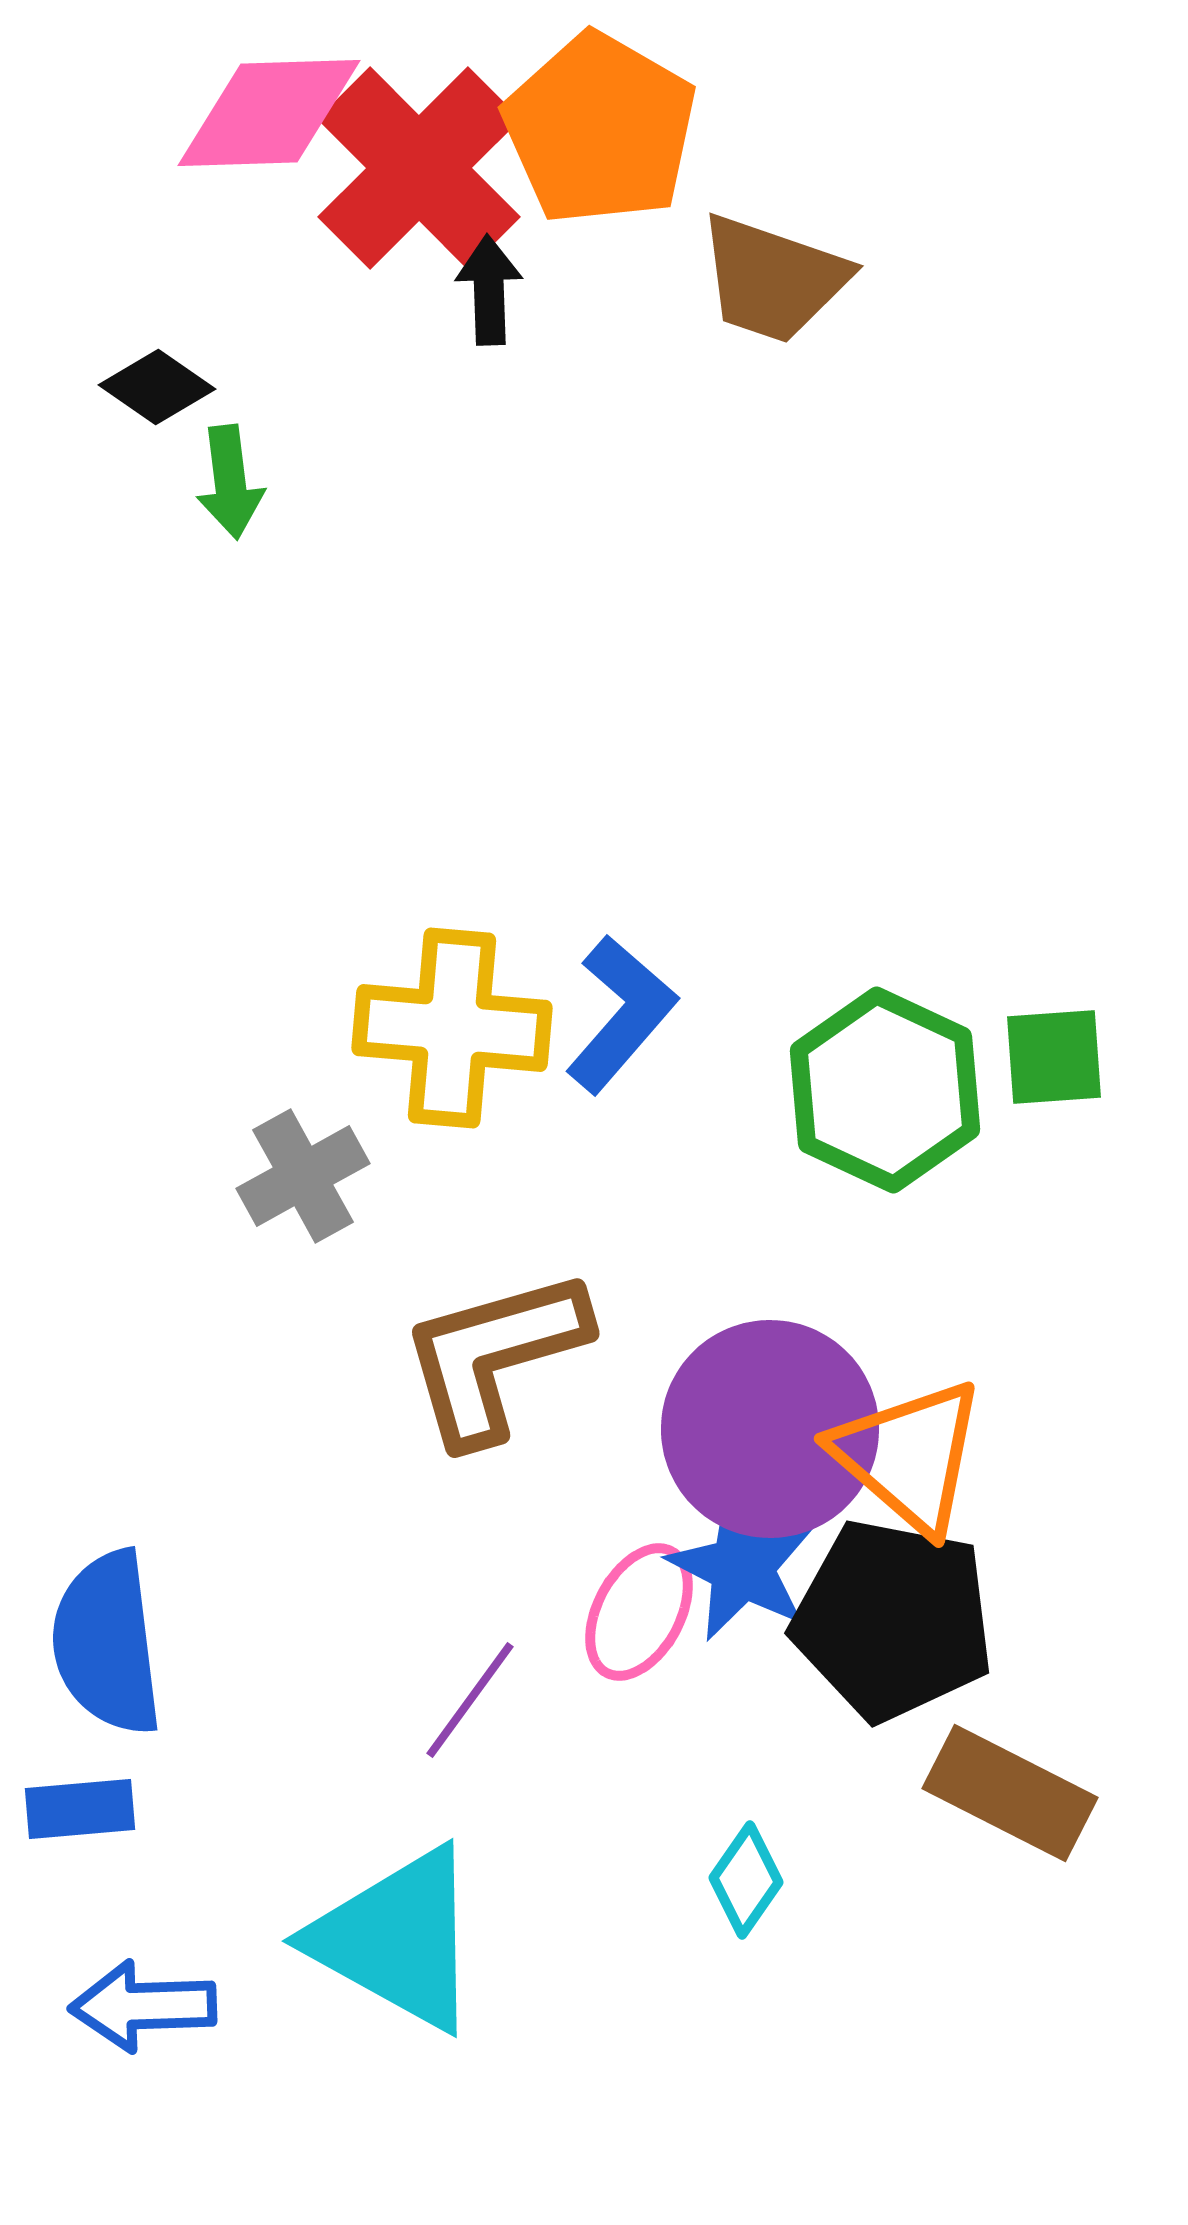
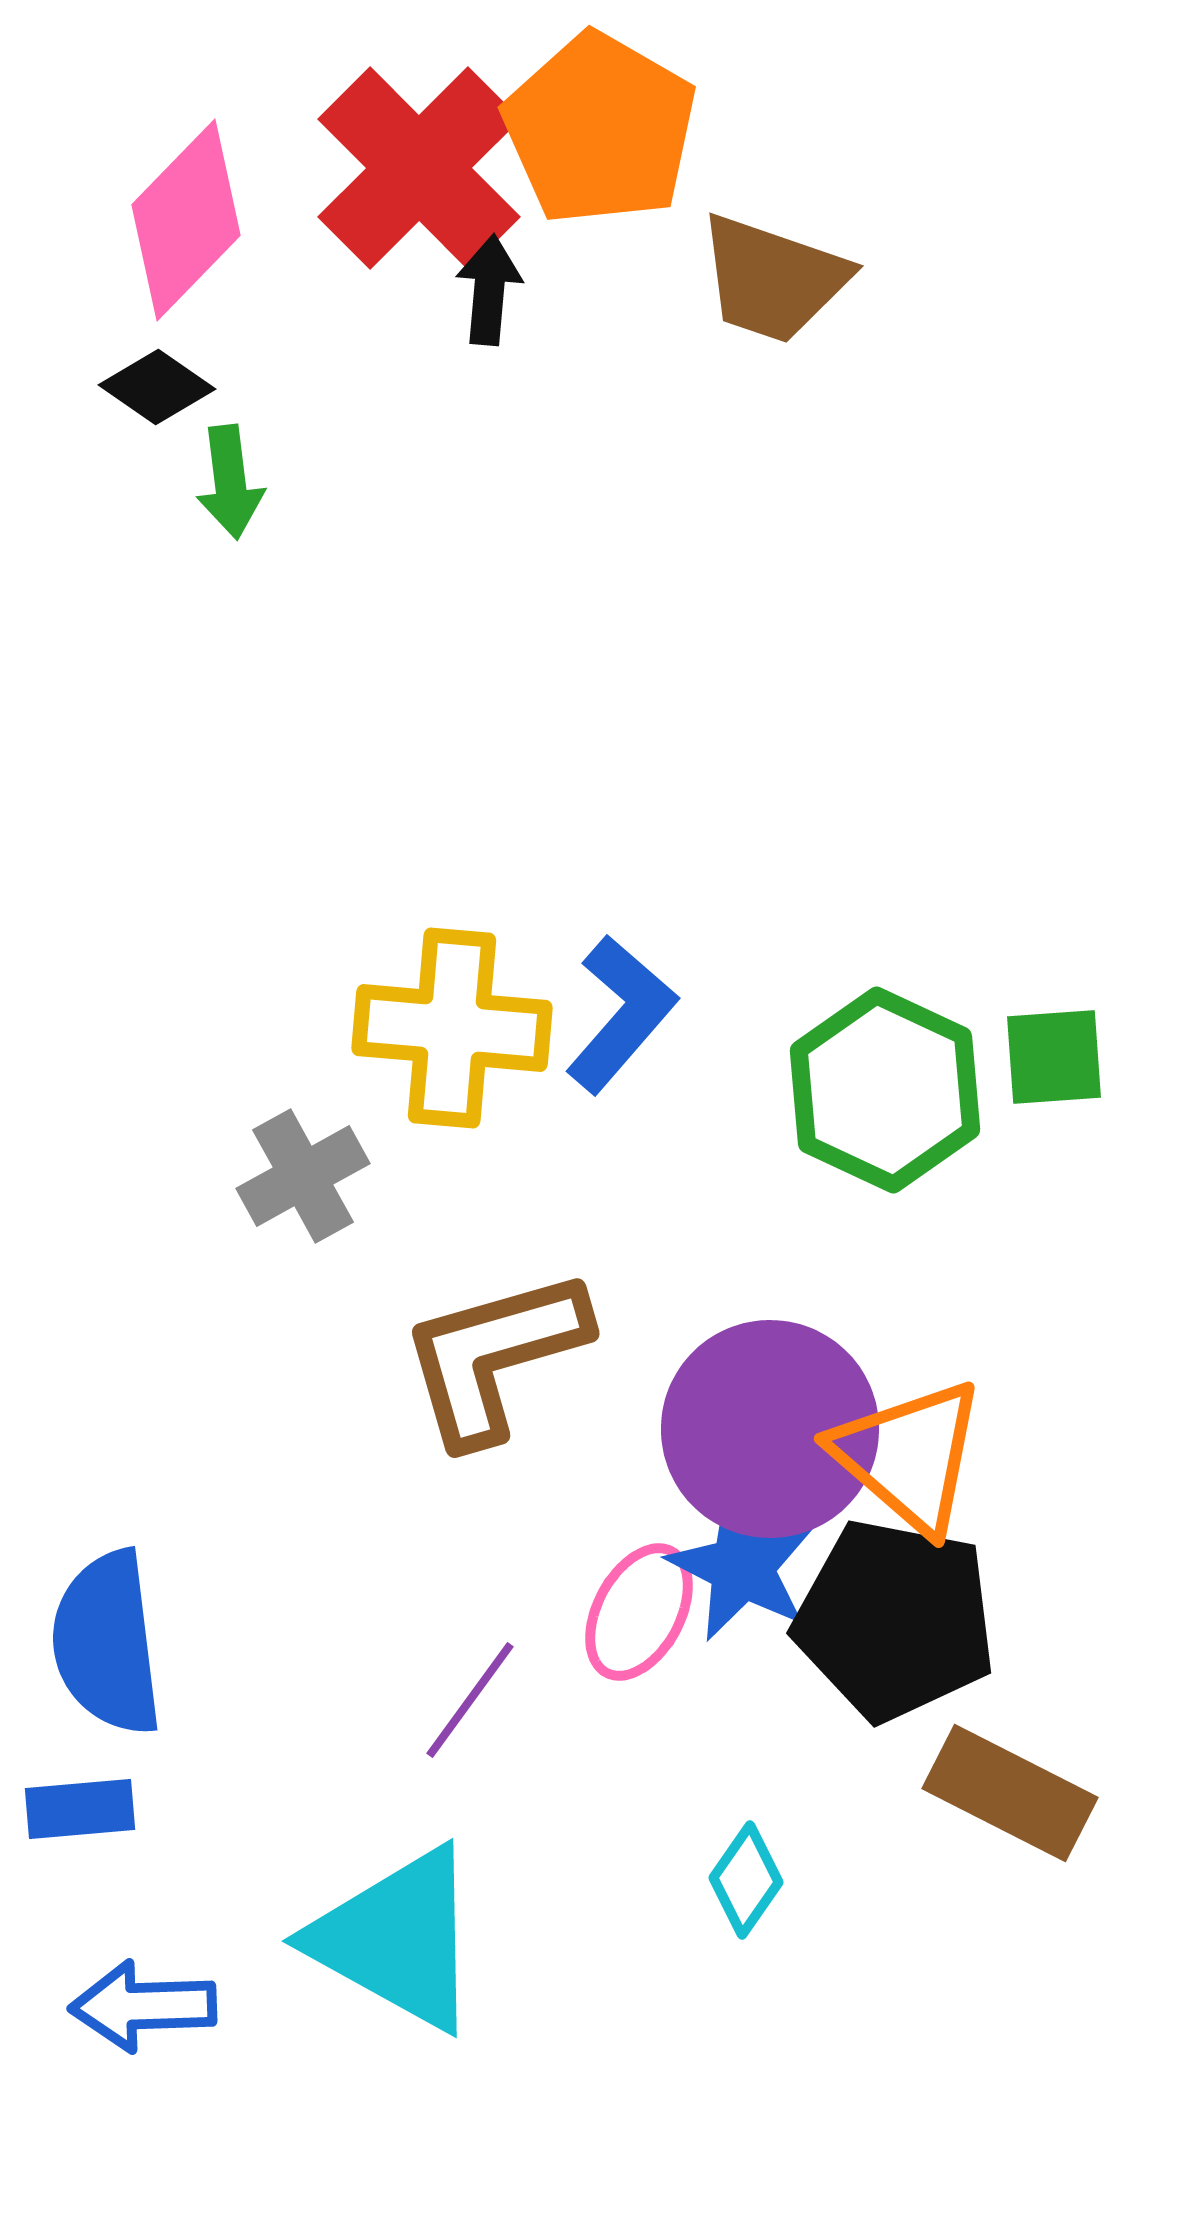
pink diamond: moved 83 px left, 107 px down; rotated 44 degrees counterclockwise
black arrow: rotated 7 degrees clockwise
black pentagon: moved 2 px right
